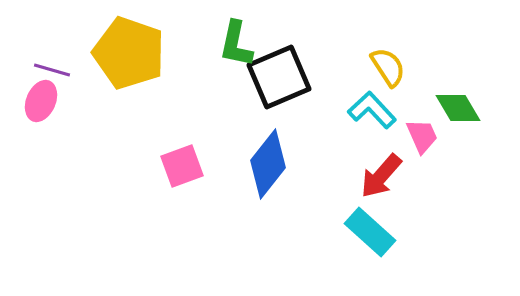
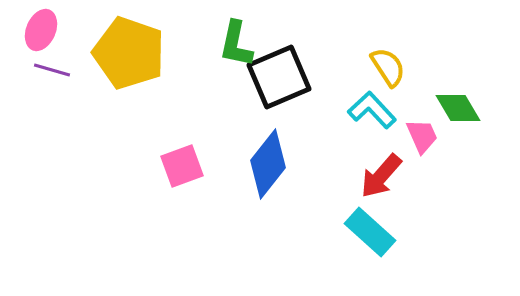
pink ellipse: moved 71 px up
